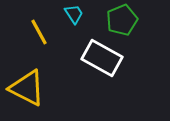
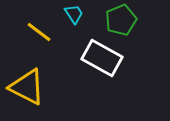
green pentagon: moved 1 px left
yellow line: rotated 24 degrees counterclockwise
yellow triangle: moved 1 px up
